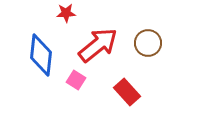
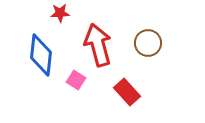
red star: moved 6 px left
red arrow: rotated 66 degrees counterclockwise
